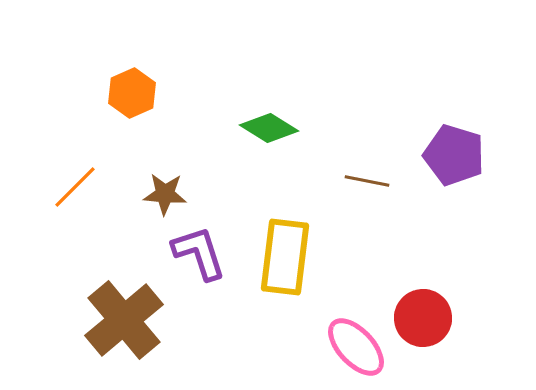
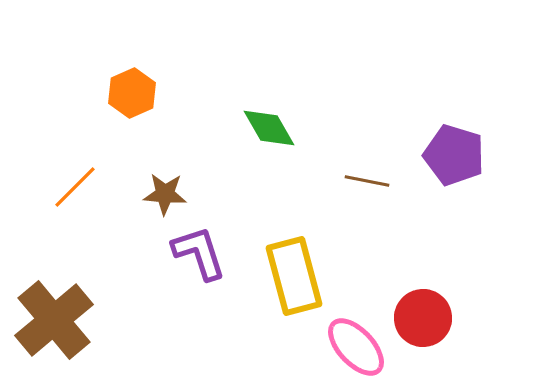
green diamond: rotated 28 degrees clockwise
yellow rectangle: moved 9 px right, 19 px down; rotated 22 degrees counterclockwise
brown cross: moved 70 px left
